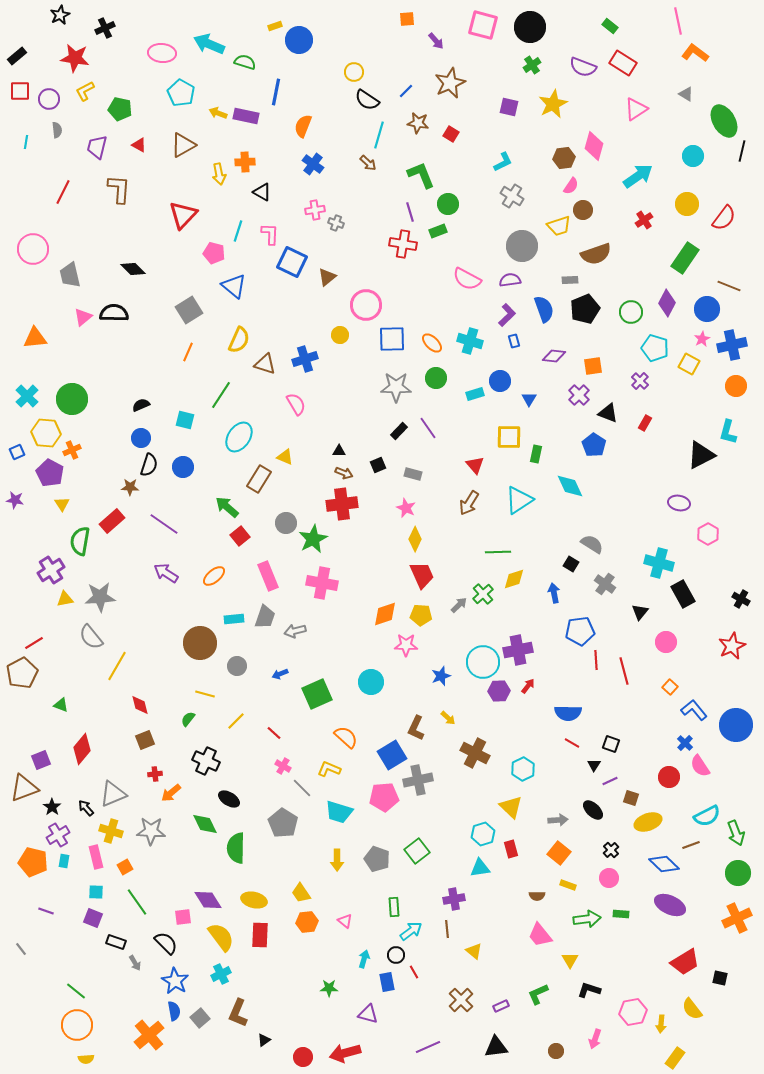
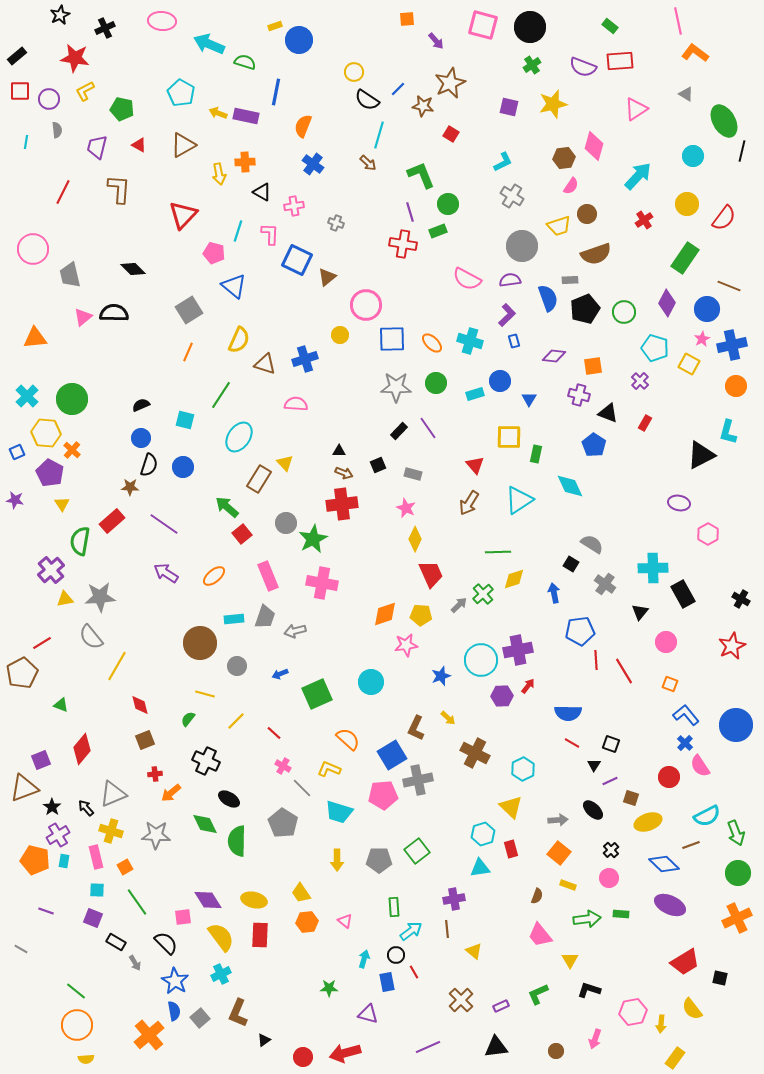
pink ellipse at (162, 53): moved 32 px up
red rectangle at (623, 63): moved 3 px left, 2 px up; rotated 36 degrees counterclockwise
blue line at (406, 91): moved 8 px left, 2 px up
yellow star at (553, 104): rotated 12 degrees clockwise
green pentagon at (120, 109): moved 2 px right
brown star at (418, 123): moved 5 px right, 17 px up
cyan arrow at (638, 176): rotated 12 degrees counterclockwise
pink cross at (315, 210): moved 21 px left, 4 px up
brown circle at (583, 210): moved 4 px right, 4 px down
blue square at (292, 262): moved 5 px right, 2 px up
blue semicircle at (544, 309): moved 4 px right, 11 px up
green circle at (631, 312): moved 7 px left
green circle at (436, 378): moved 5 px down
purple cross at (579, 395): rotated 30 degrees counterclockwise
pink semicircle at (296, 404): rotated 55 degrees counterclockwise
orange cross at (72, 450): rotated 24 degrees counterclockwise
yellow triangle at (285, 457): moved 6 px down; rotated 24 degrees clockwise
red square at (240, 536): moved 2 px right, 2 px up
cyan cross at (659, 563): moved 6 px left, 5 px down; rotated 16 degrees counterclockwise
purple cross at (51, 570): rotated 8 degrees counterclockwise
red trapezoid at (422, 575): moved 9 px right, 1 px up
red line at (34, 643): moved 8 px right
pink star at (406, 645): rotated 10 degrees counterclockwise
cyan circle at (483, 662): moved 2 px left, 2 px up
red line at (624, 671): rotated 16 degrees counterclockwise
orange square at (670, 687): moved 3 px up; rotated 21 degrees counterclockwise
purple hexagon at (499, 691): moved 3 px right, 5 px down
blue L-shape at (694, 710): moved 8 px left, 5 px down
orange semicircle at (346, 737): moved 2 px right, 2 px down
pink pentagon at (384, 797): moved 1 px left, 2 px up
gray star at (151, 831): moved 5 px right, 4 px down
green semicircle at (236, 848): moved 1 px right, 7 px up
gray pentagon at (377, 859): moved 2 px right, 1 px down; rotated 20 degrees counterclockwise
orange pentagon at (33, 862): moved 2 px right, 2 px up
cyan square at (96, 892): moved 1 px right, 2 px up
brown semicircle at (537, 896): rotated 70 degrees counterclockwise
black rectangle at (116, 942): rotated 12 degrees clockwise
gray line at (21, 949): rotated 24 degrees counterclockwise
